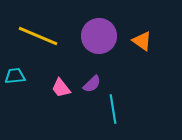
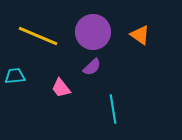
purple circle: moved 6 px left, 4 px up
orange triangle: moved 2 px left, 6 px up
purple semicircle: moved 17 px up
